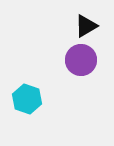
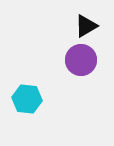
cyan hexagon: rotated 12 degrees counterclockwise
